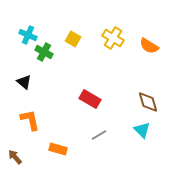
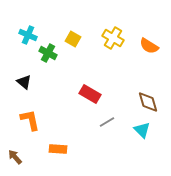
green cross: moved 4 px right, 1 px down
red rectangle: moved 5 px up
gray line: moved 8 px right, 13 px up
orange rectangle: rotated 12 degrees counterclockwise
